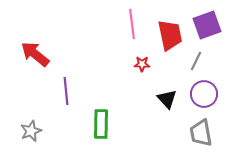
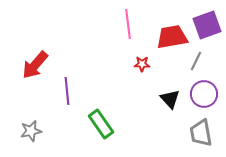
pink line: moved 4 px left
red trapezoid: moved 2 px right, 2 px down; rotated 88 degrees counterclockwise
red arrow: moved 11 px down; rotated 88 degrees counterclockwise
purple line: moved 1 px right
black triangle: moved 3 px right
green rectangle: rotated 36 degrees counterclockwise
gray star: rotated 10 degrees clockwise
